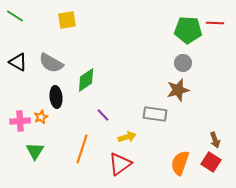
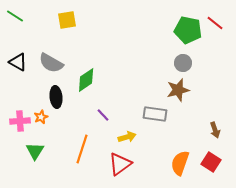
red line: rotated 36 degrees clockwise
green pentagon: rotated 8 degrees clockwise
brown arrow: moved 10 px up
